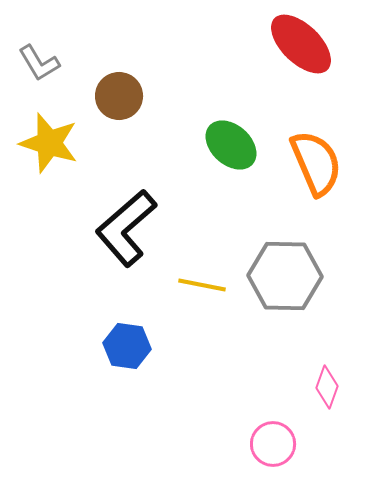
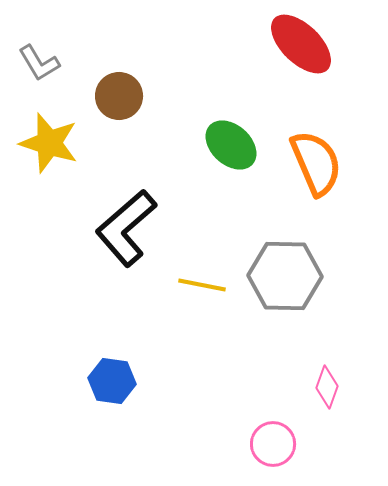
blue hexagon: moved 15 px left, 35 px down
